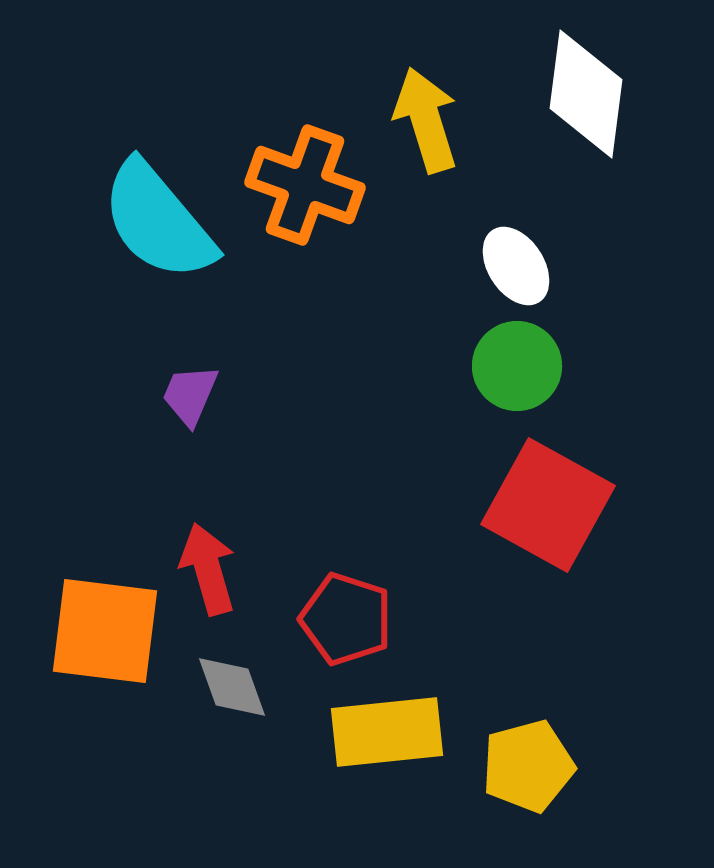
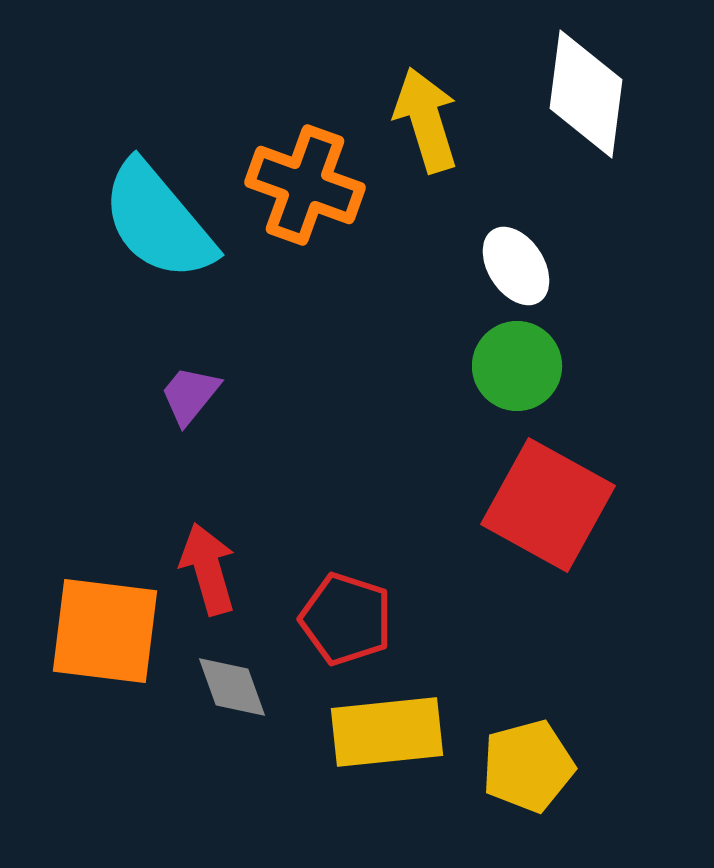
purple trapezoid: rotated 16 degrees clockwise
